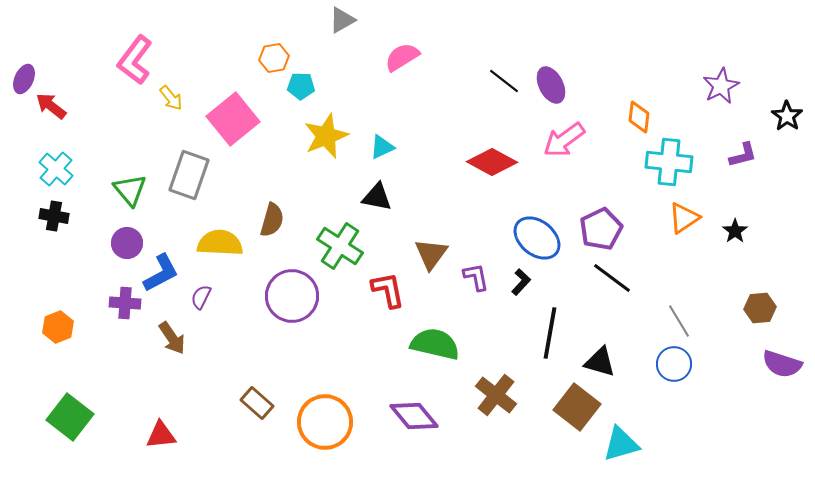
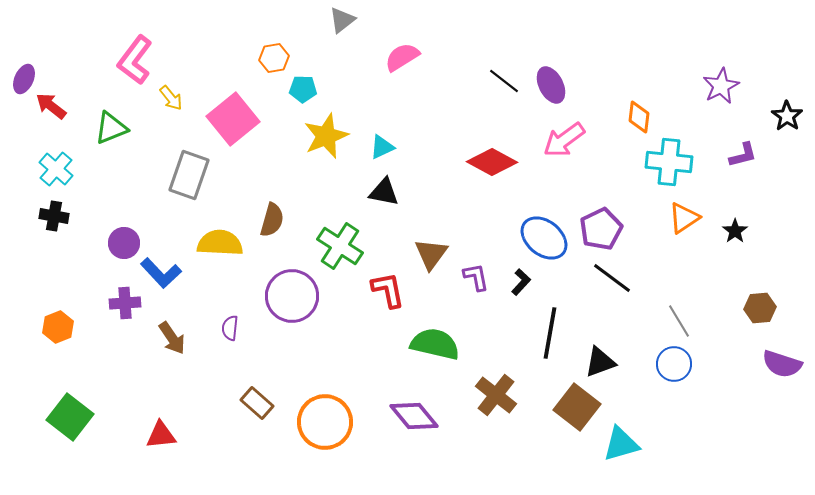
gray triangle at (342, 20): rotated 8 degrees counterclockwise
cyan pentagon at (301, 86): moved 2 px right, 3 px down
green triangle at (130, 190): moved 19 px left, 62 px up; rotated 48 degrees clockwise
black triangle at (377, 197): moved 7 px right, 5 px up
blue ellipse at (537, 238): moved 7 px right
purple circle at (127, 243): moved 3 px left
blue L-shape at (161, 273): rotated 75 degrees clockwise
purple semicircle at (201, 297): moved 29 px right, 31 px down; rotated 20 degrees counterclockwise
purple cross at (125, 303): rotated 8 degrees counterclockwise
black triangle at (600, 362): rotated 36 degrees counterclockwise
